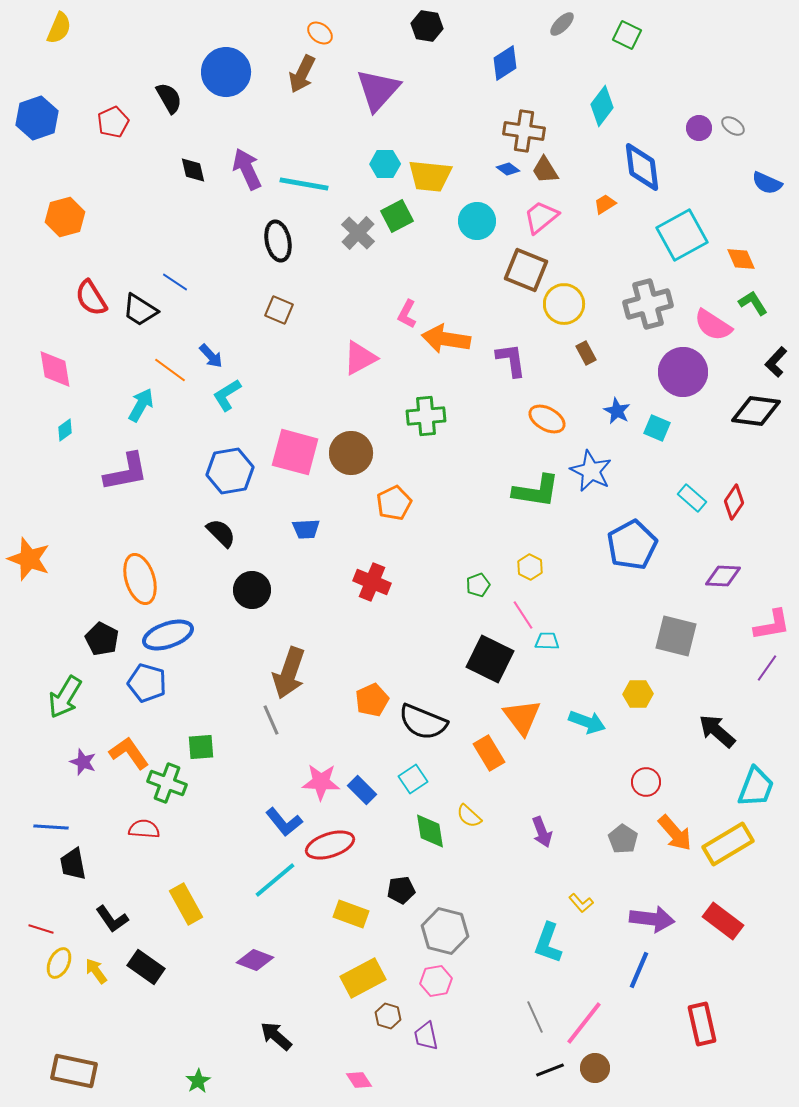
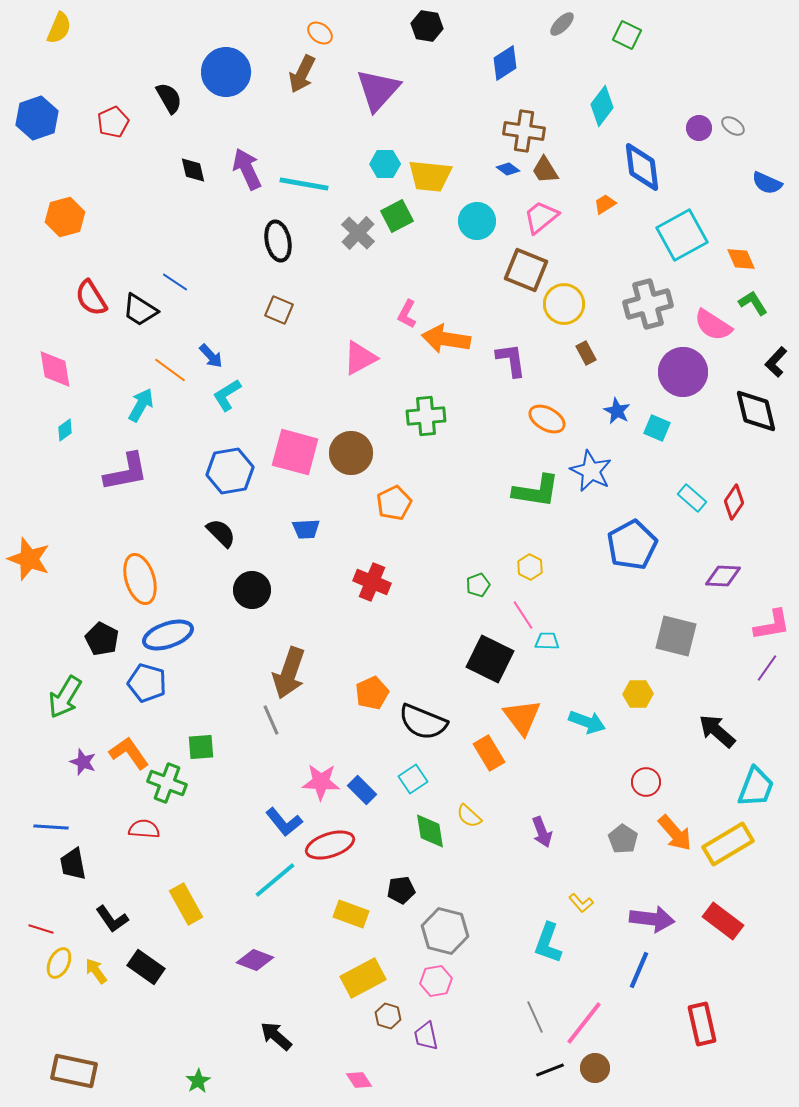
black diamond at (756, 411): rotated 69 degrees clockwise
orange pentagon at (372, 700): moved 7 px up
